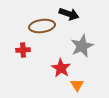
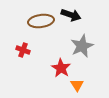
black arrow: moved 2 px right, 1 px down
brown ellipse: moved 1 px left, 5 px up
red cross: rotated 24 degrees clockwise
